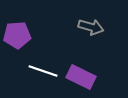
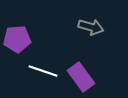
purple pentagon: moved 4 px down
purple rectangle: rotated 28 degrees clockwise
